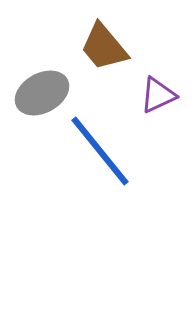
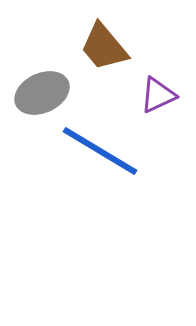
gray ellipse: rotated 4 degrees clockwise
blue line: rotated 20 degrees counterclockwise
